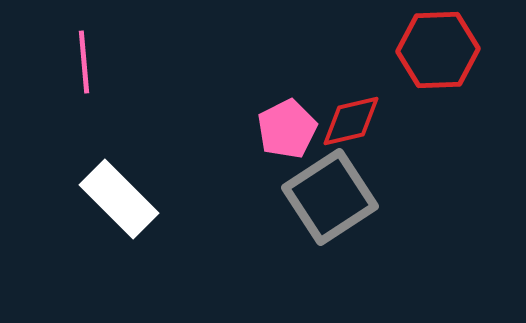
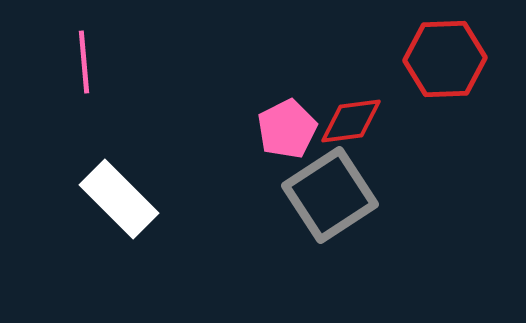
red hexagon: moved 7 px right, 9 px down
red diamond: rotated 6 degrees clockwise
gray square: moved 2 px up
